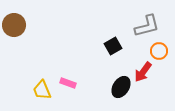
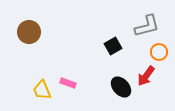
brown circle: moved 15 px right, 7 px down
orange circle: moved 1 px down
red arrow: moved 3 px right, 4 px down
black ellipse: rotated 75 degrees counterclockwise
